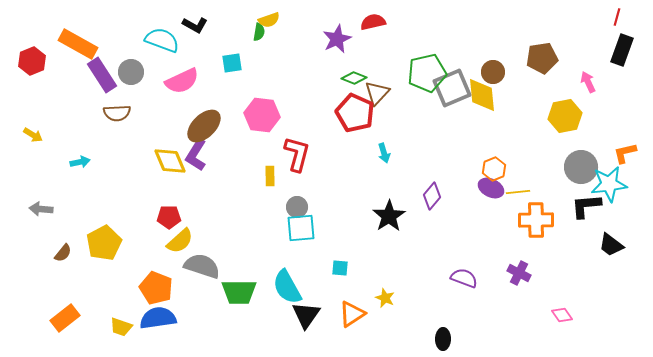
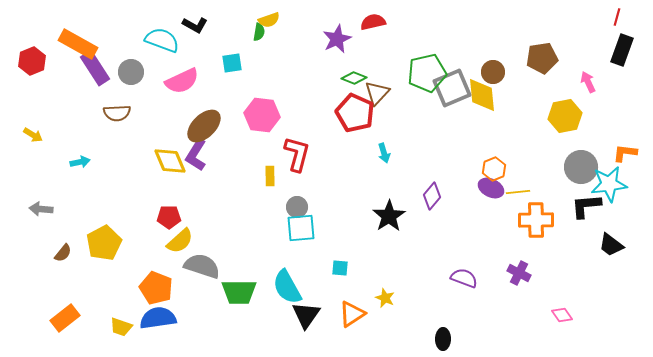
purple rectangle at (102, 75): moved 7 px left, 7 px up
orange L-shape at (625, 153): rotated 20 degrees clockwise
